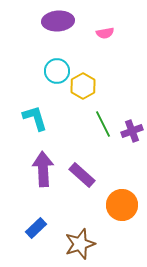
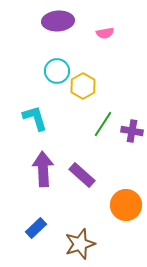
green line: rotated 60 degrees clockwise
purple cross: rotated 30 degrees clockwise
orange circle: moved 4 px right
